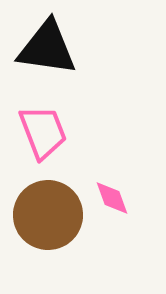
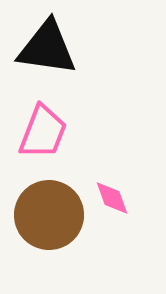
pink trapezoid: rotated 42 degrees clockwise
brown circle: moved 1 px right
